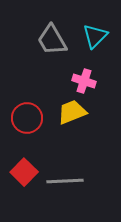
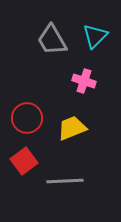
yellow trapezoid: moved 16 px down
red square: moved 11 px up; rotated 8 degrees clockwise
